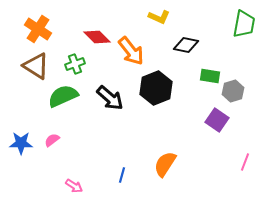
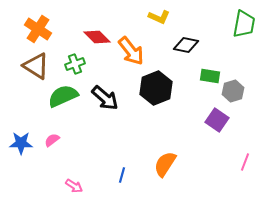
black arrow: moved 5 px left
